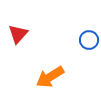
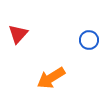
orange arrow: moved 1 px right, 1 px down
